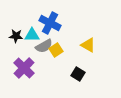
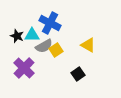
black star: moved 1 px right; rotated 16 degrees clockwise
black square: rotated 24 degrees clockwise
